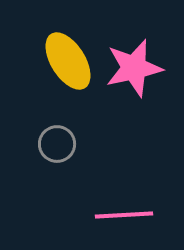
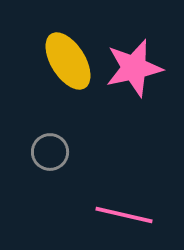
gray circle: moved 7 px left, 8 px down
pink line: rotated 16 degrees clockwise
